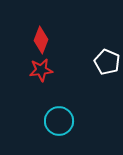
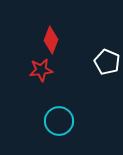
red diamond: moved 10 px right
